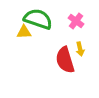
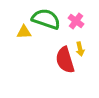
green semicircle: moved 8 px right
